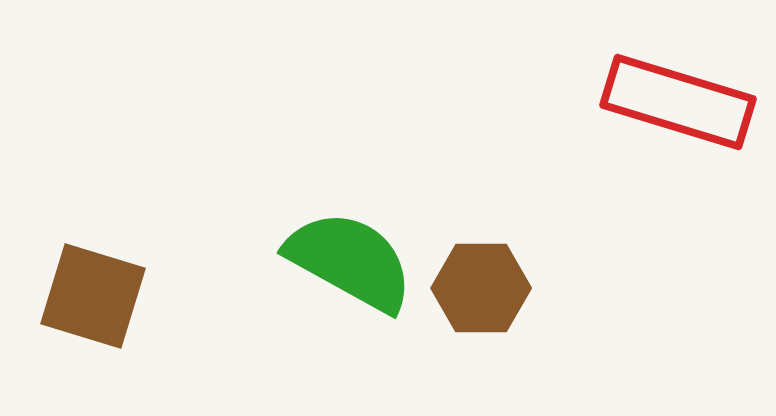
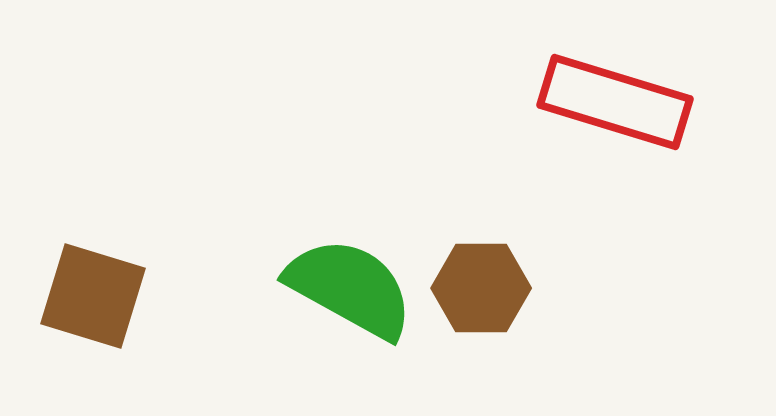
red rectangle: moved 63 px left
green semicircle: moved 27 px down
